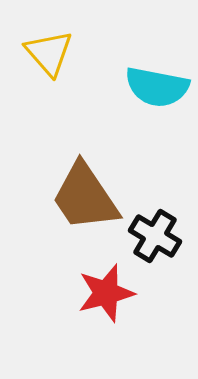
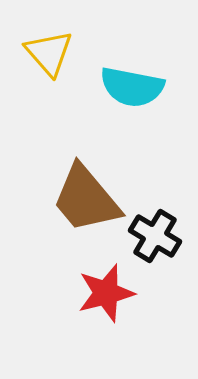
cyan semicircle: moved 25 px left
brown trapezoid: moved 1 px right, 2 px down; rotated 6 degrees counterclockwise
